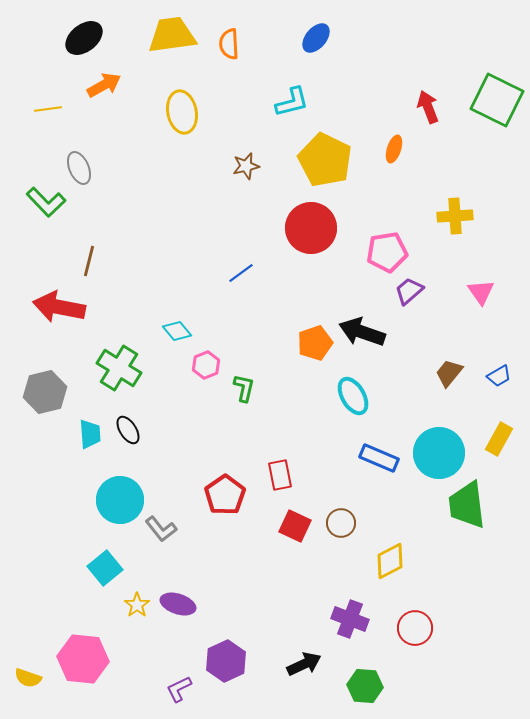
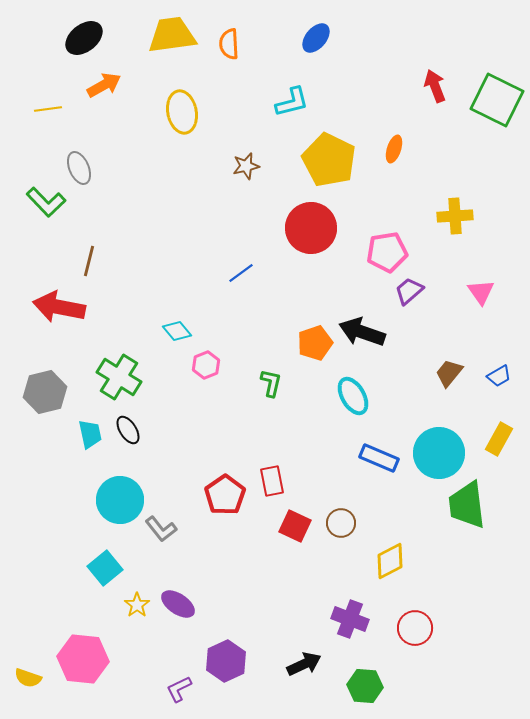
red arrow at (428, 107): moved 7 px right, 21 px up
yellow pentagon at (325, 160): moved 4 px right
green cross at (119, 368): moved 9 px down
green L-shape at (244, 388): moved 27 px right, 5 px up
cyan trapezoid at (90, 434): rotated 8 degrees counterclockwise
red rectangle at (280, 475): moved 8 px left, 6 px down
purple ellipse at (178, 604): rotated 16 degrees clockwise
